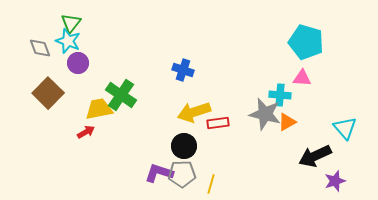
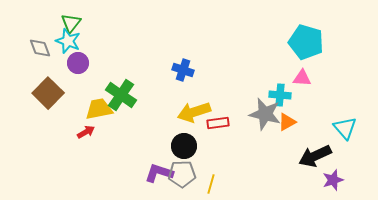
purple star: moved 2 px left, 1 px up
